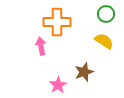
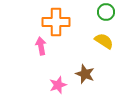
green circle: moved 2 px up
orange cross: moved 1 px left
brown star: moved 1 px right, 2 px down; rotated 30 degrees counterclockwise
pink star: rotated 12 degrees clockwise
